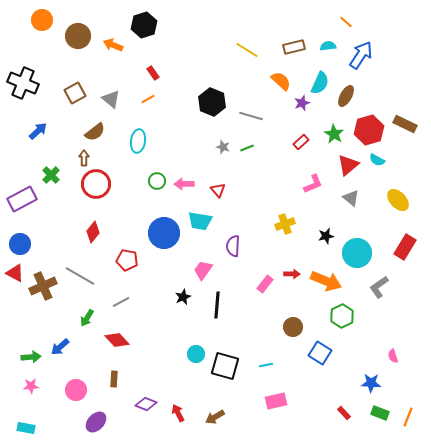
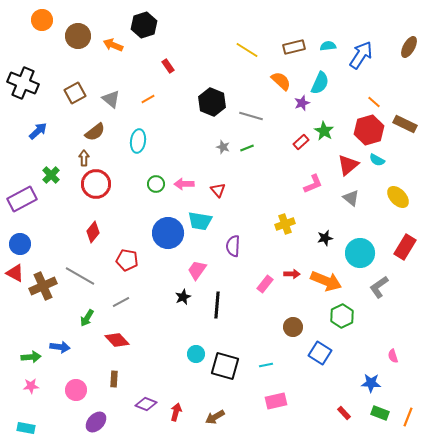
orange line at (346, 22): moved 28 px right, 80 px down
red rectangle at (153, 73): moved 15 px right, 7 px up
brown ellipse at (346, 96): moved 63 px right, 49 px up
green star at (334, 134): moved 10 px left, 3 px up
green circle at (157, 181): moved 1 px left, 3 px down
yellow ellipse at (398, 200): moved 3 px up
blue circle at (164, 233): moved 4 px right
black star at (326, 236): moved 1 px left, 2 px down
cyan circle at (357, 253): moved 3 px right
pink trapezoid at (203, 270): moved 6 px left
blue arrow at (60, 347): rotated 132 degrees counterclockwise
red arrow at (178, 413): moved 2 px left, 1 px up; rotated 42 degrees clockwise
